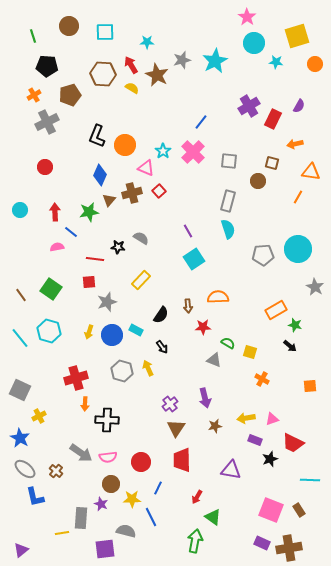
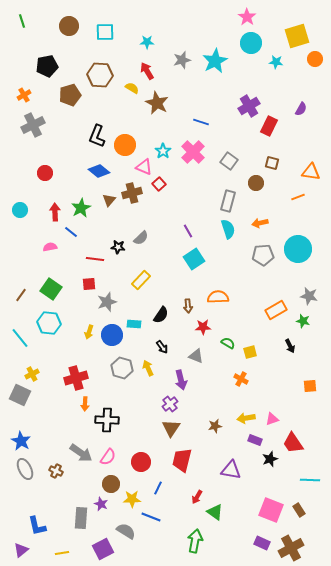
green line at (33, 36): moved 11 px left, 15 px up
cyan circle at (254, 43): moved 3 px left
orange circle at (315, 64): moved 5 px up
red arrow at (131, 65): moved 16 px right, 6 px down
black pentagon at (47, 66): rotated 15 degrees counterclockwise
brown hexagon at (103, 74): moved 3 px left, 1 px down
brown star at (157, 75): moved 28 px down
orange cross at (34, 95): moved 10 px left
purple semicircle at (299, 106): moved 2 px right, 3 px down
red rectangle at (273, 119): moved 4 px left, 7 px down
gray cross at (47, 122): moved 14 px left, 3 px down
blue line at (201, 122): rotated 70 degrees clockwise
orange arrow at (295, 144): moved 35 px left, 79 px down
gray square at (229, 161): rotated 30 degrees clockwise
red circle at (45, 167): moved 6 px down
pink triangle at (146, 168): moved 2 px left, 1 px up
blue diamond at (100, 175): moved 1 px left, 4 px up; rotated 75 degrees counterclockwise
brown circle at (258, 181): moved 2 px left, 2 px down
red square at (159, 191): moved 7 px up
orange line at (298, 197): rotated 40 degrees clockwise
green star at (89, 212): moved 8 px left, 4 px up; rotated 18 degrees counterclockwise
gray semicircle at (141, 238): rotated 105 degrees clockwise
pink semicircle at (57, 247): moved 7 px left
red square at (89, 282): moved 2 px down
gray star at (315, 287): moved 6 px left, 9 px down; rotated 18 degrees counterclockwise
brown line at (21, 295): rotated 72 degrees clockwise
green star at (295, 325): moved 8 px right, 4 px up
cyan rectangle at (136, 330): moved 2 px left, 6 px up; rotated 24 degrees counterclockwise
cyan hexagon at (49, 331): moved 8 px up; rotated 10 degrees counterclockwise
black arrow at (290, 346): rotated 24 degrees clockwise
yellow square at (250, 352): rotated 32 degrees counterclockwise
gray triangle at (214, 360): moved 18 px left, 4 px up
gray hexagon at (122, 371): moved 3 px up
orange cross at (262, 379): moved 21 px left
gray square at (20, 390): moved 5 px down
purple arrow at (205, 398): moved 24 px left, 18 px up
yellow cross at (39, 416): moved 7 px left, 42 px up
brown triangle at (176, 428): moved 5 px left
blue star at (20, 438): moved 1 px right, 3 px down
red trapezoid at (293, 443): rotated 30 degrees clockwise
pink semicircle at (108, 457): rotated 48 degrees counterclockwise
red trapezoid at (182, 460): rotated 15 degrees clockwise
gray ellipse at (25, 469): rotated 25 degrees clockwise
brown cross at (56, 471): rotated 16 degrees counterclockwise
blue L-shape at (35, 497): moved 2 px right, 29 px down
blue line at (151, 517): rotated 42 degrees counterclockwise
green triangle at (213, 517): moved 2 px right, 5 px up
gray semicircle at (126, 531): rotated 18 degrees clockwise
yellow line at (62, 533): moved 20 px down
brown cross at (289, 548): moved 2 px right; rotated 20 degrees counterclockwise
purple square at (105, 549): moved 2 px left; rotated 20 degrees counterclockwise
